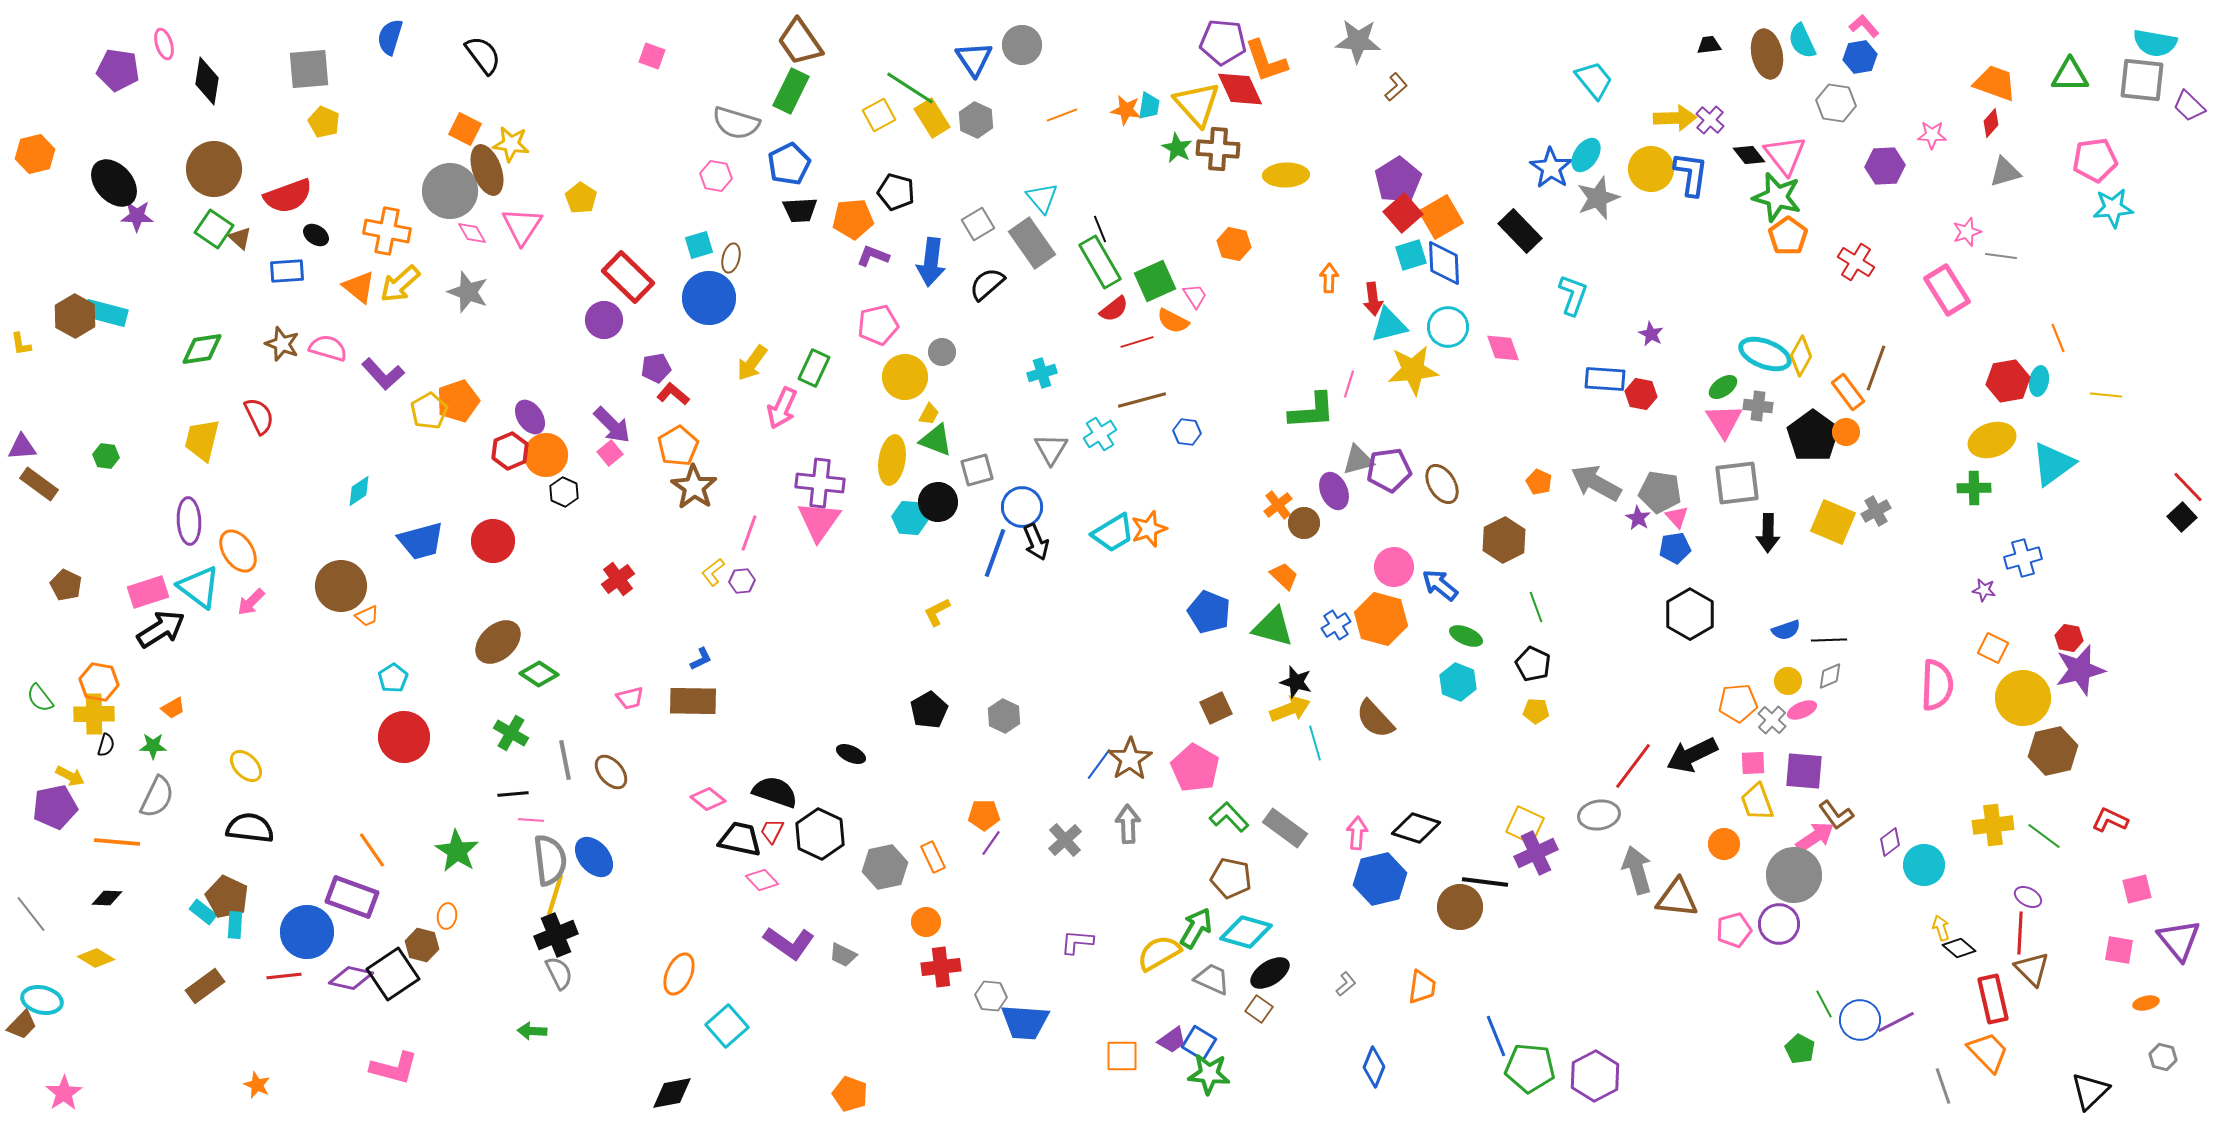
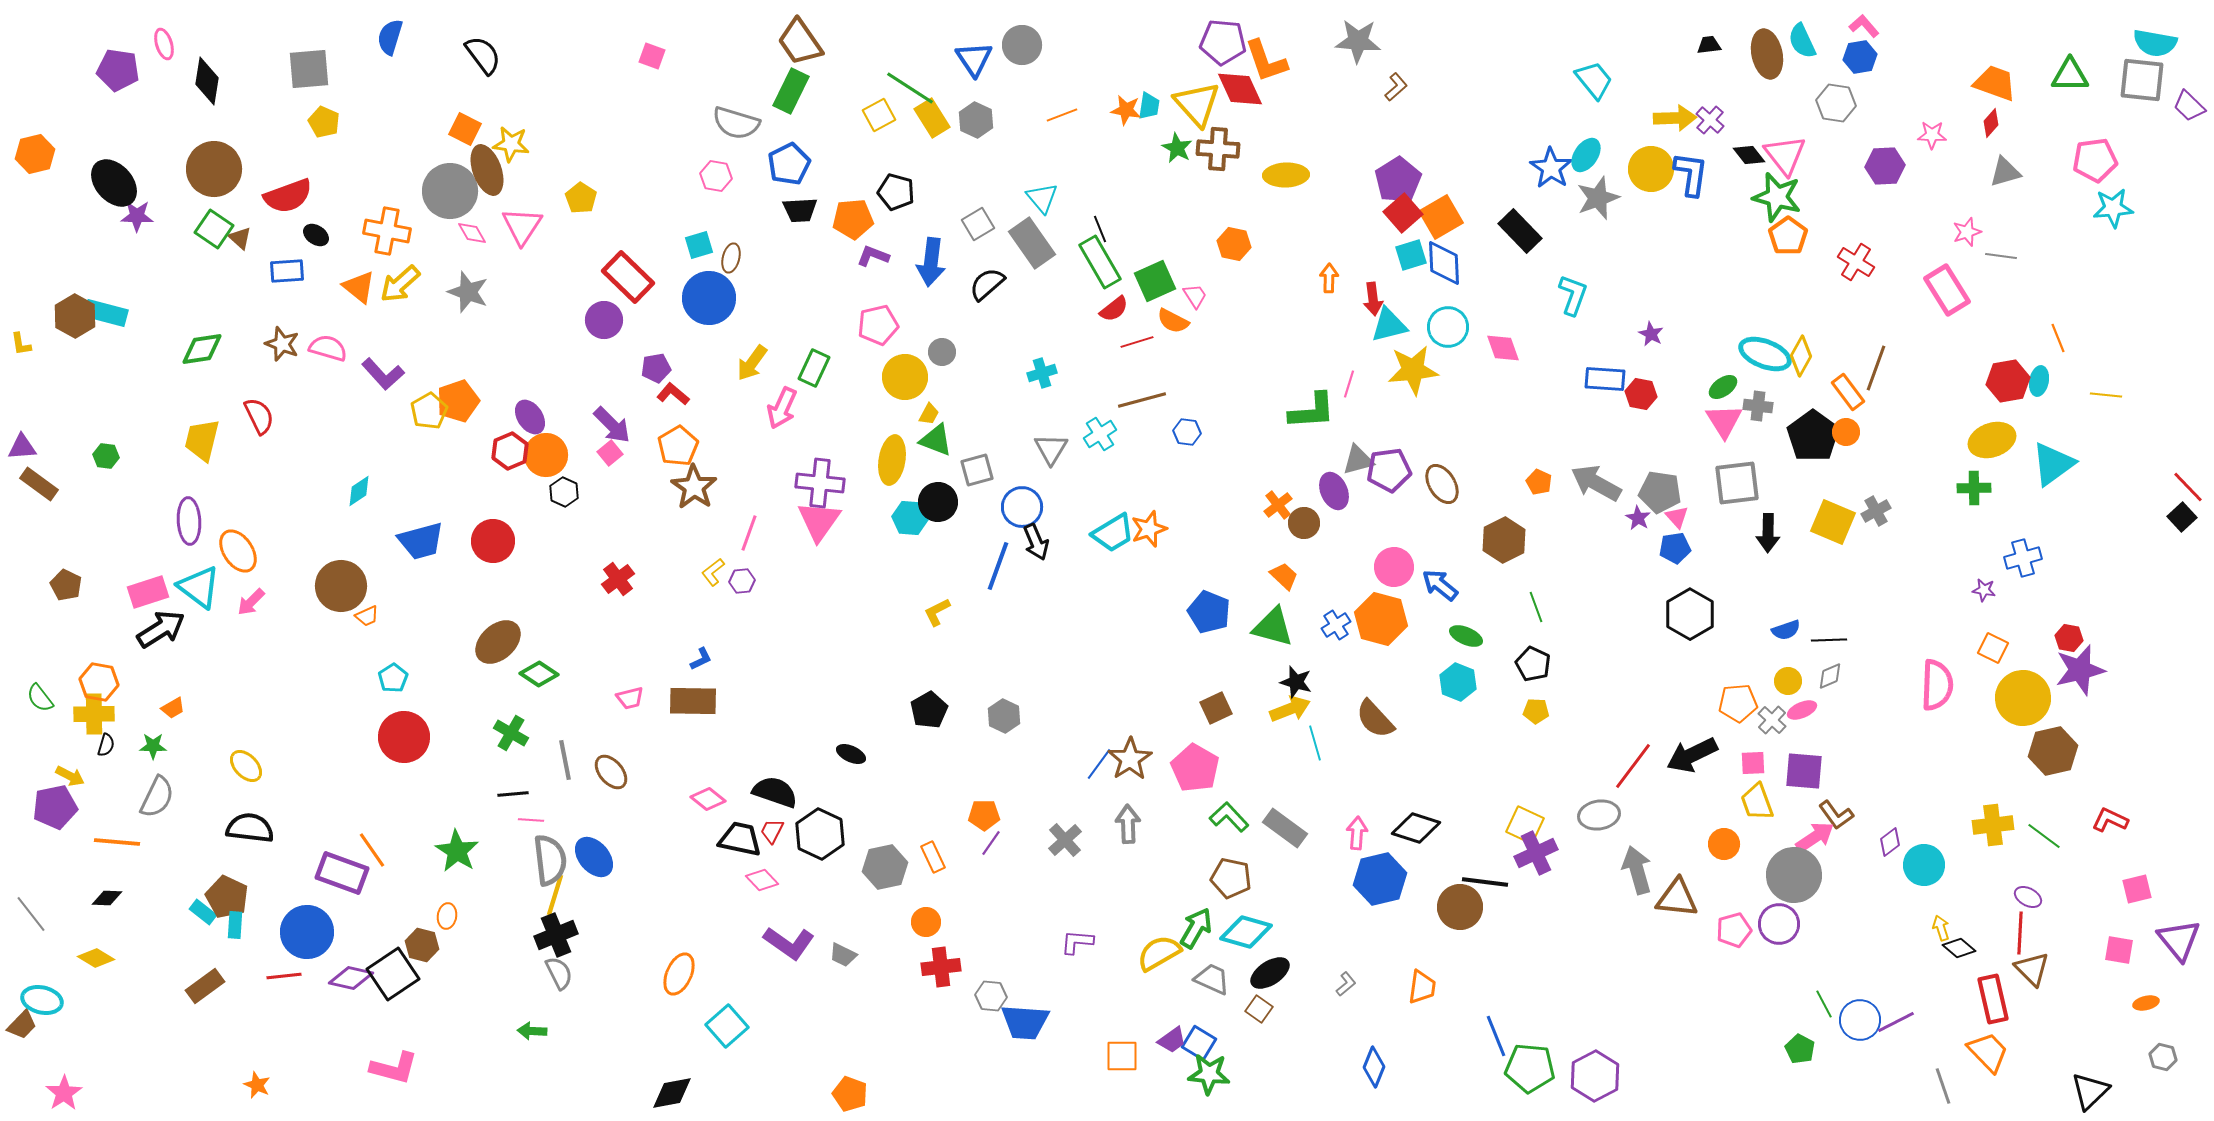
blue line at (995, 553): moved 3 px right, 13 px down
purple rectangle at (352, 897): moved 10 px left, 24 px up
